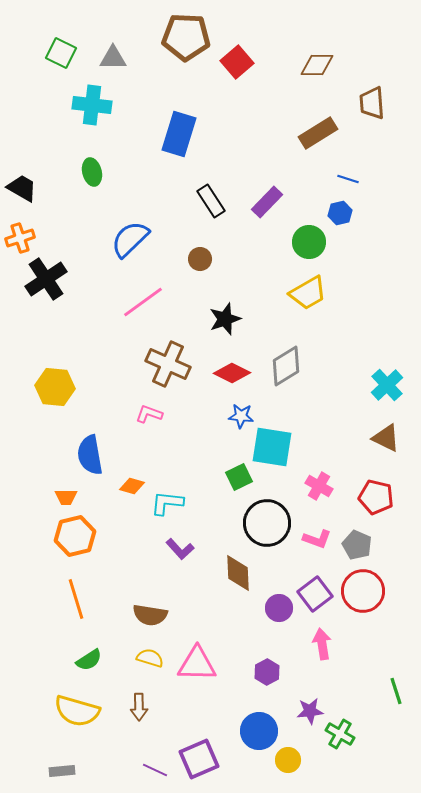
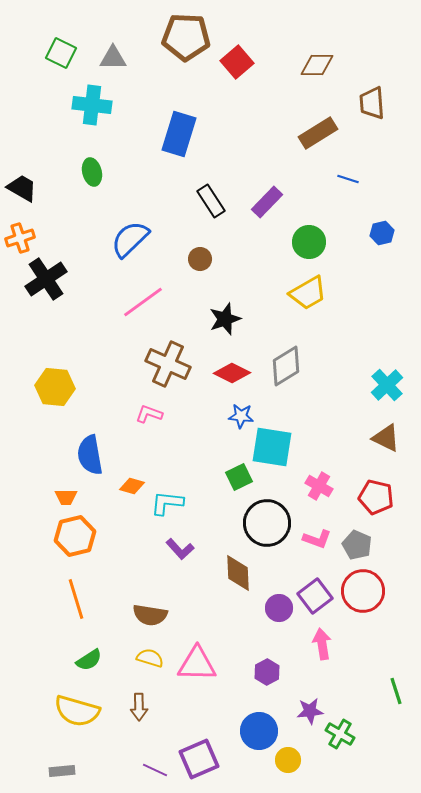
blue hexagon at (340, 213): moved 42 px right, 20 px down
purple square at (315, 594): moved 2 px down
